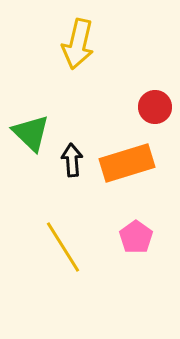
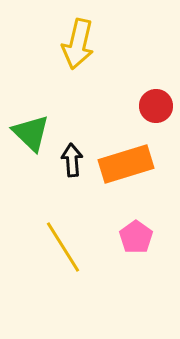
red circle: moved 1 px right, 1 px up
orange rectangle: moved 1 px left, 1 px down
